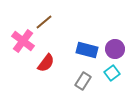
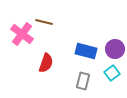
brown line: rotated 54 degrees clockwise
pink cross: moved 1 px left, 7 px up
blue rectangle: moved 1 px left, 1 px down
red semicircle: rotated 18 degrees counterclockwise
gray rectangle: rotated 18 degrees counterclockwise
